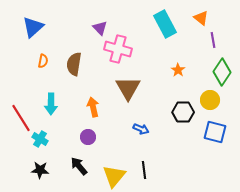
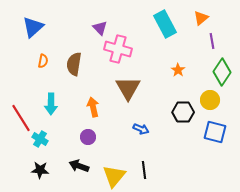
orange triangle: rotated 42 degrees clockwise
purple line: moved 1 px left, 1 px down
black arrow: rotated 30 degrees counterclockwise
